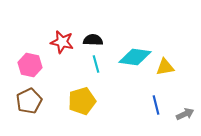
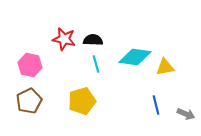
red star: moved 2 px right, 3 px up
gray arrow: moved 1 px right; rotated 48 degrees clockwise
